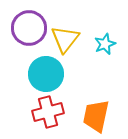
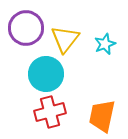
purple circle: moved 3 px left
red cross: moved 2 px right
orange trapezoid: moved 6 px right
